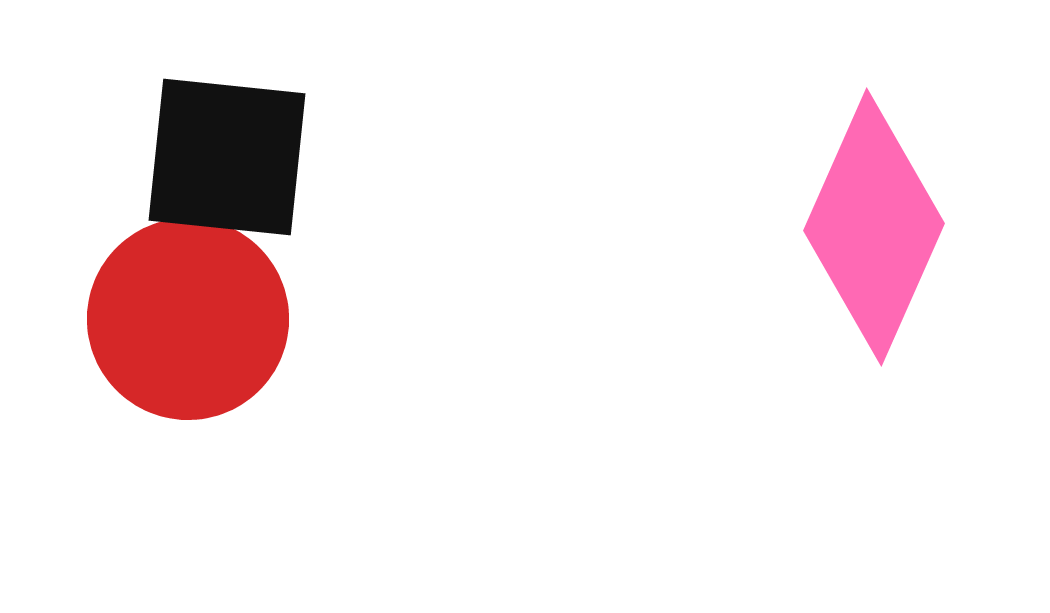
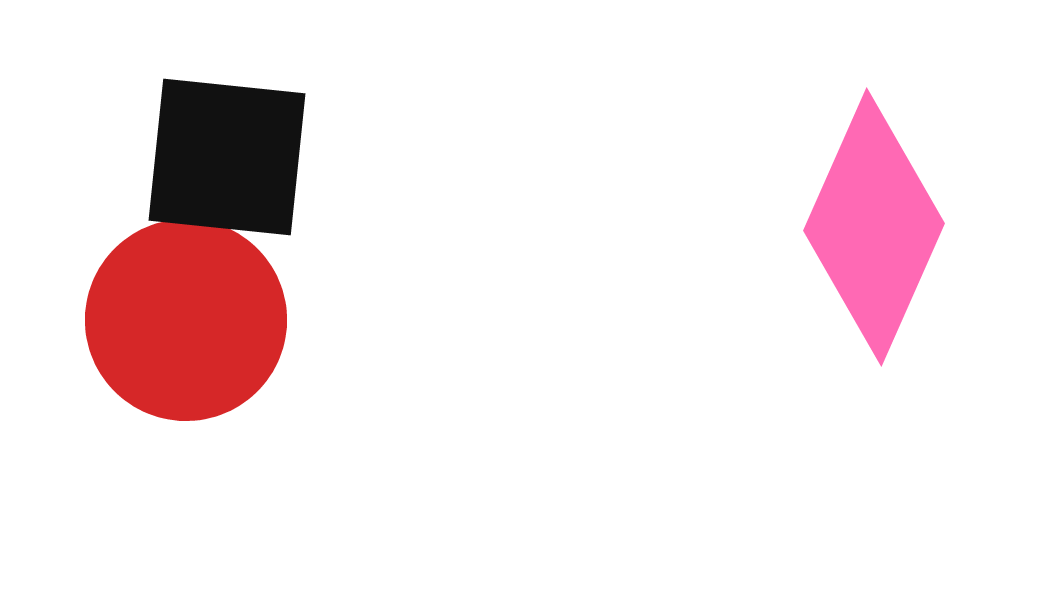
red circle: moved 2 px left, 1 px down
